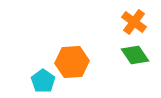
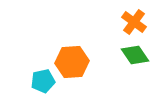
cyan pentagon: rotated 25 degrees clockwise
